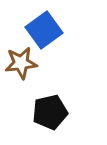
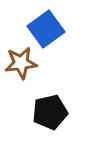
blue square: moved 2 px right, 1 px up
